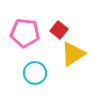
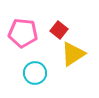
pink pentagon: moved 2 px left
